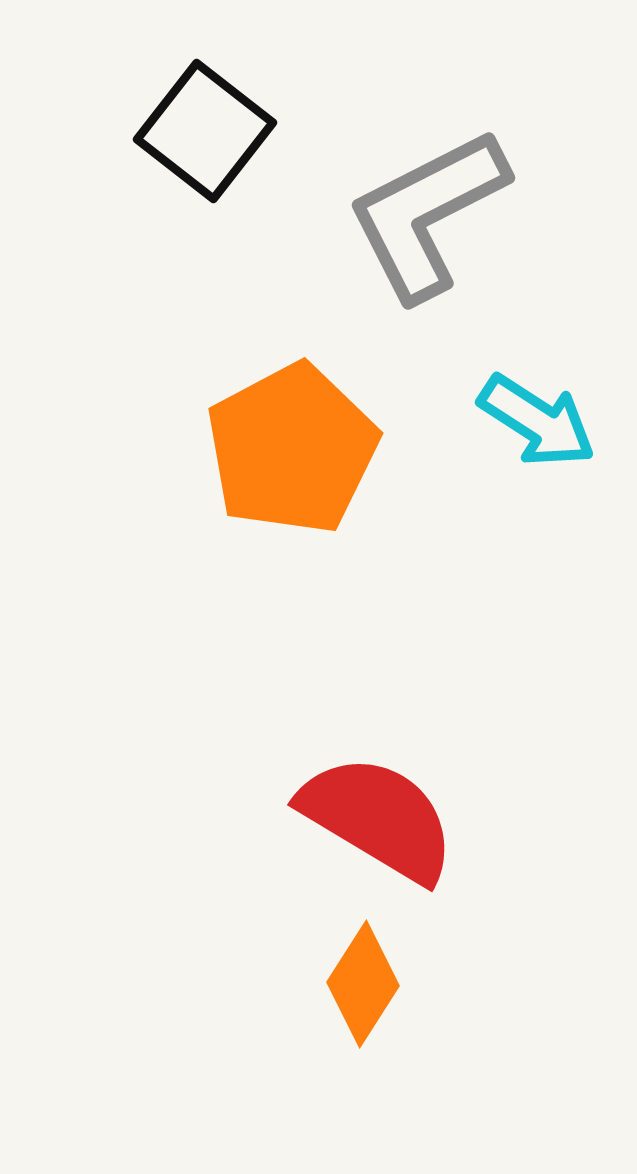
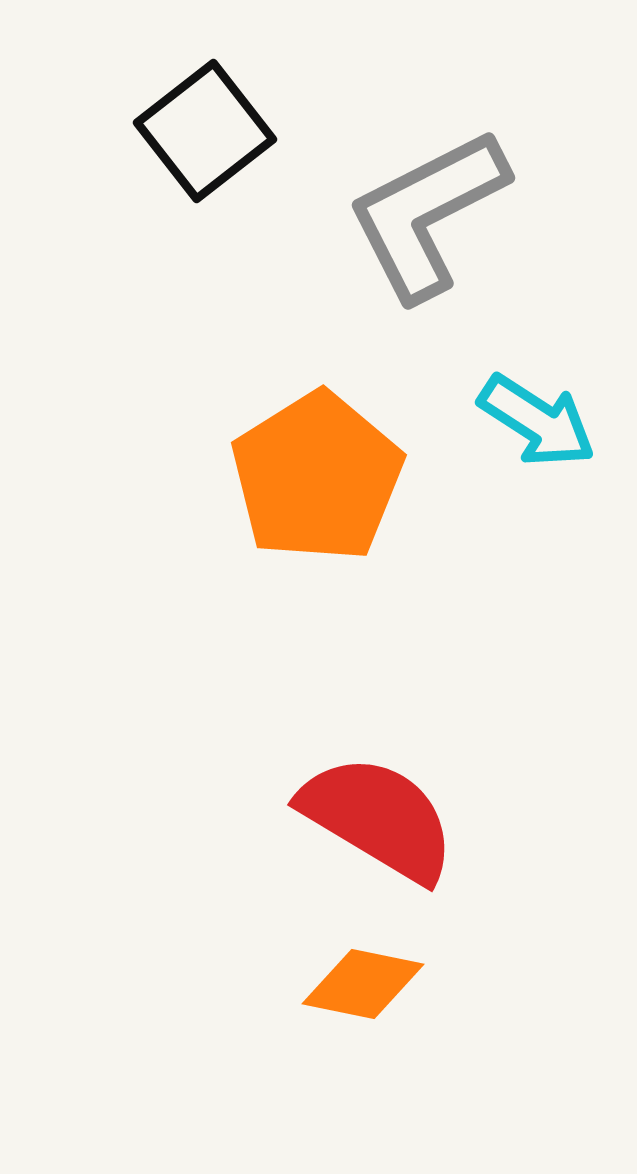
black square: rotated 14 degrees clockwise
orange pentagon: moved 25 px right, 28 px down; rotated 4 degrees counterclockwise
orange diamond: rotated 69 degrees clockwise
